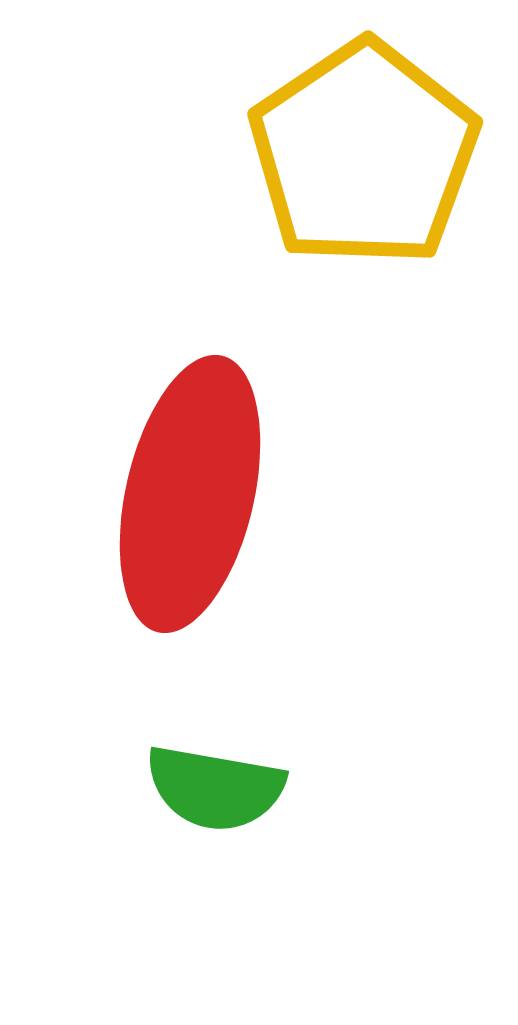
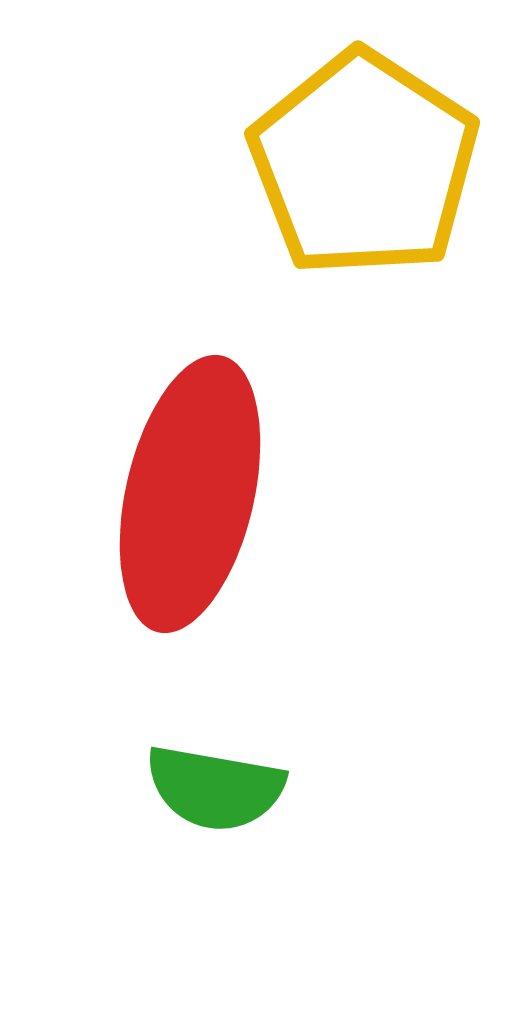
yellow pentagon: moved 10 px down; rotated 5 degrees counterclockwise
